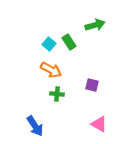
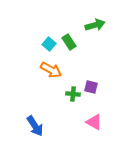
purple square: moved 1 px left, 2 px down
green cross: moved 16 px right
pink triangle: moved 5 px left, 2 px up
